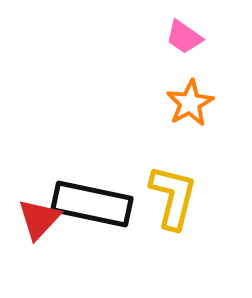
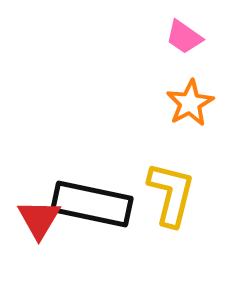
yellow L-shape: moved 2 px left, 3 px up
red triangle: rotated 12 degrees counterclockwise
